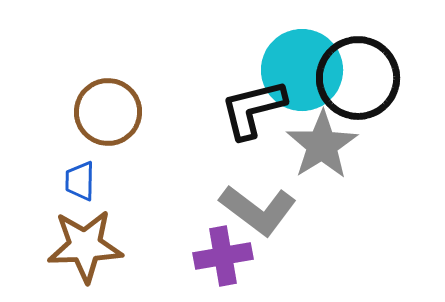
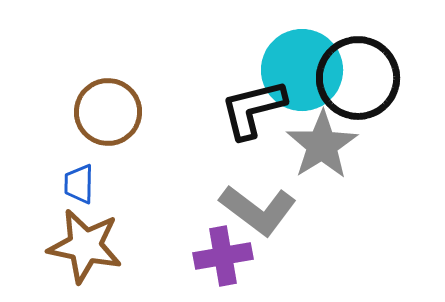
blue trapezoid: moved 1 px left, 3 px down
brown star: rotated 14 degrees clockwise
